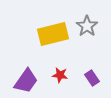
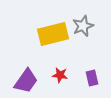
gray star: moved 4 px left; rotated 15 degrees clockwise
purple rectangle: rotated 21 degrees clockwise
